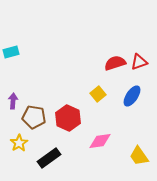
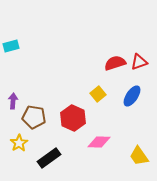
cyan rectangle: moved 6 px up
red hexagon: moved 5 px right
pink diamond: moved 1 px left, 1 px down; rotated 10 degrees clockwise
